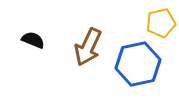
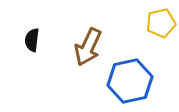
black semicircle: moved 1 px left; rotated 105 degrees counterclockwise
blue hexagon: moved 8 px left, 17 px down
